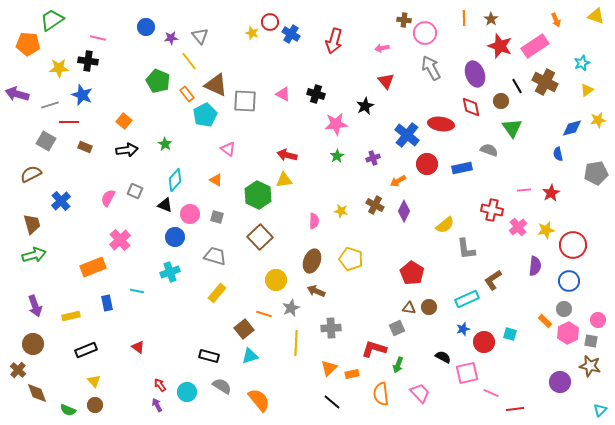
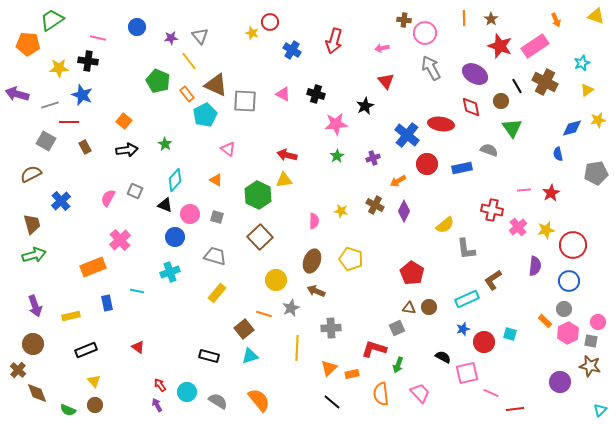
blue circle at (146, 27): moved 9 px left
blue cross at (291, 34): moved 1 px right, 16 px down
purple ellipse at (475, 74): rotated 40 degrees counterclockwise
brown rectangle at (85, 147): rotated 40 degrees clockwise
pink circle at (598, 320): moved 2 px down
yellow line at (296, 343): moved 1 px right, 5 px down
gray semicircle at (222, 386): moved 4 px left, 15 px down
